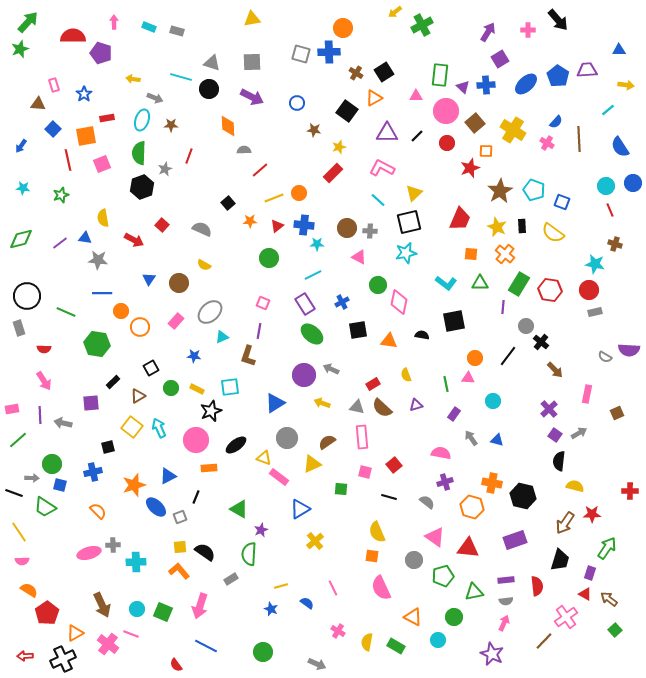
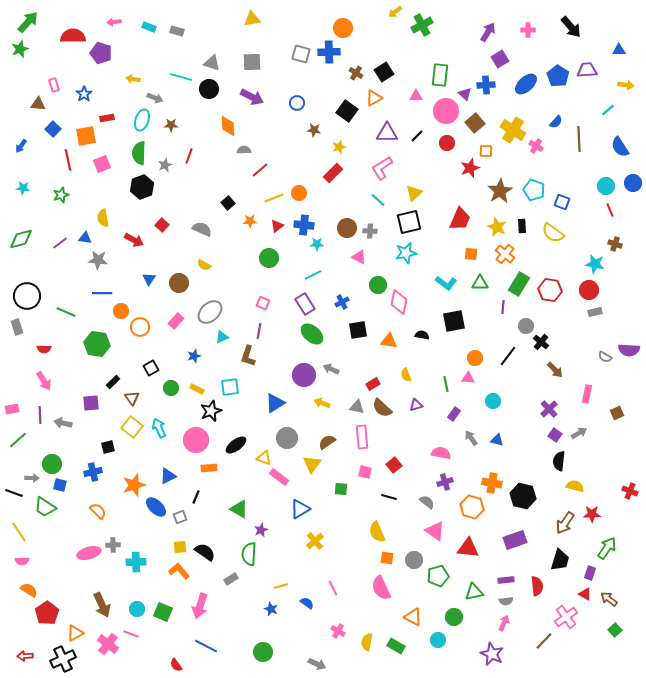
black arrow at (558, 20): moved 13 px right, 7 px down
pink arrow at (114, 22): rotated 96 degrees counterclockwise
purple triangle at (463, 87): moved 2 px right, 7 px down
pink cross at (547, 143): moved 11 px left, 3 px down
pink L-shape at (382, 168): rotated 60 degrees counterclockwise
gray star at (165, 169): moved 4 px up
gray rectangle at (19, 328): moved 2 px left, 1 px up
blue star at (194, 356): rotated 24 degrees counterclockwise
brown triangle at (138, 396): moved 6 px left, 2 px down; rotated 35 degrees counterclockwise
yellow triangle at (312, 464): rotated 30 degrees counterclockwise
red cross at (630, 491): rotated 21 degrees clockwise
pink triangle at (435, 537): moved 6 px up
orange square at (372, 556): moved 15 px right, 2 px down
green pentagon at (443, 576): moved 5 px left
